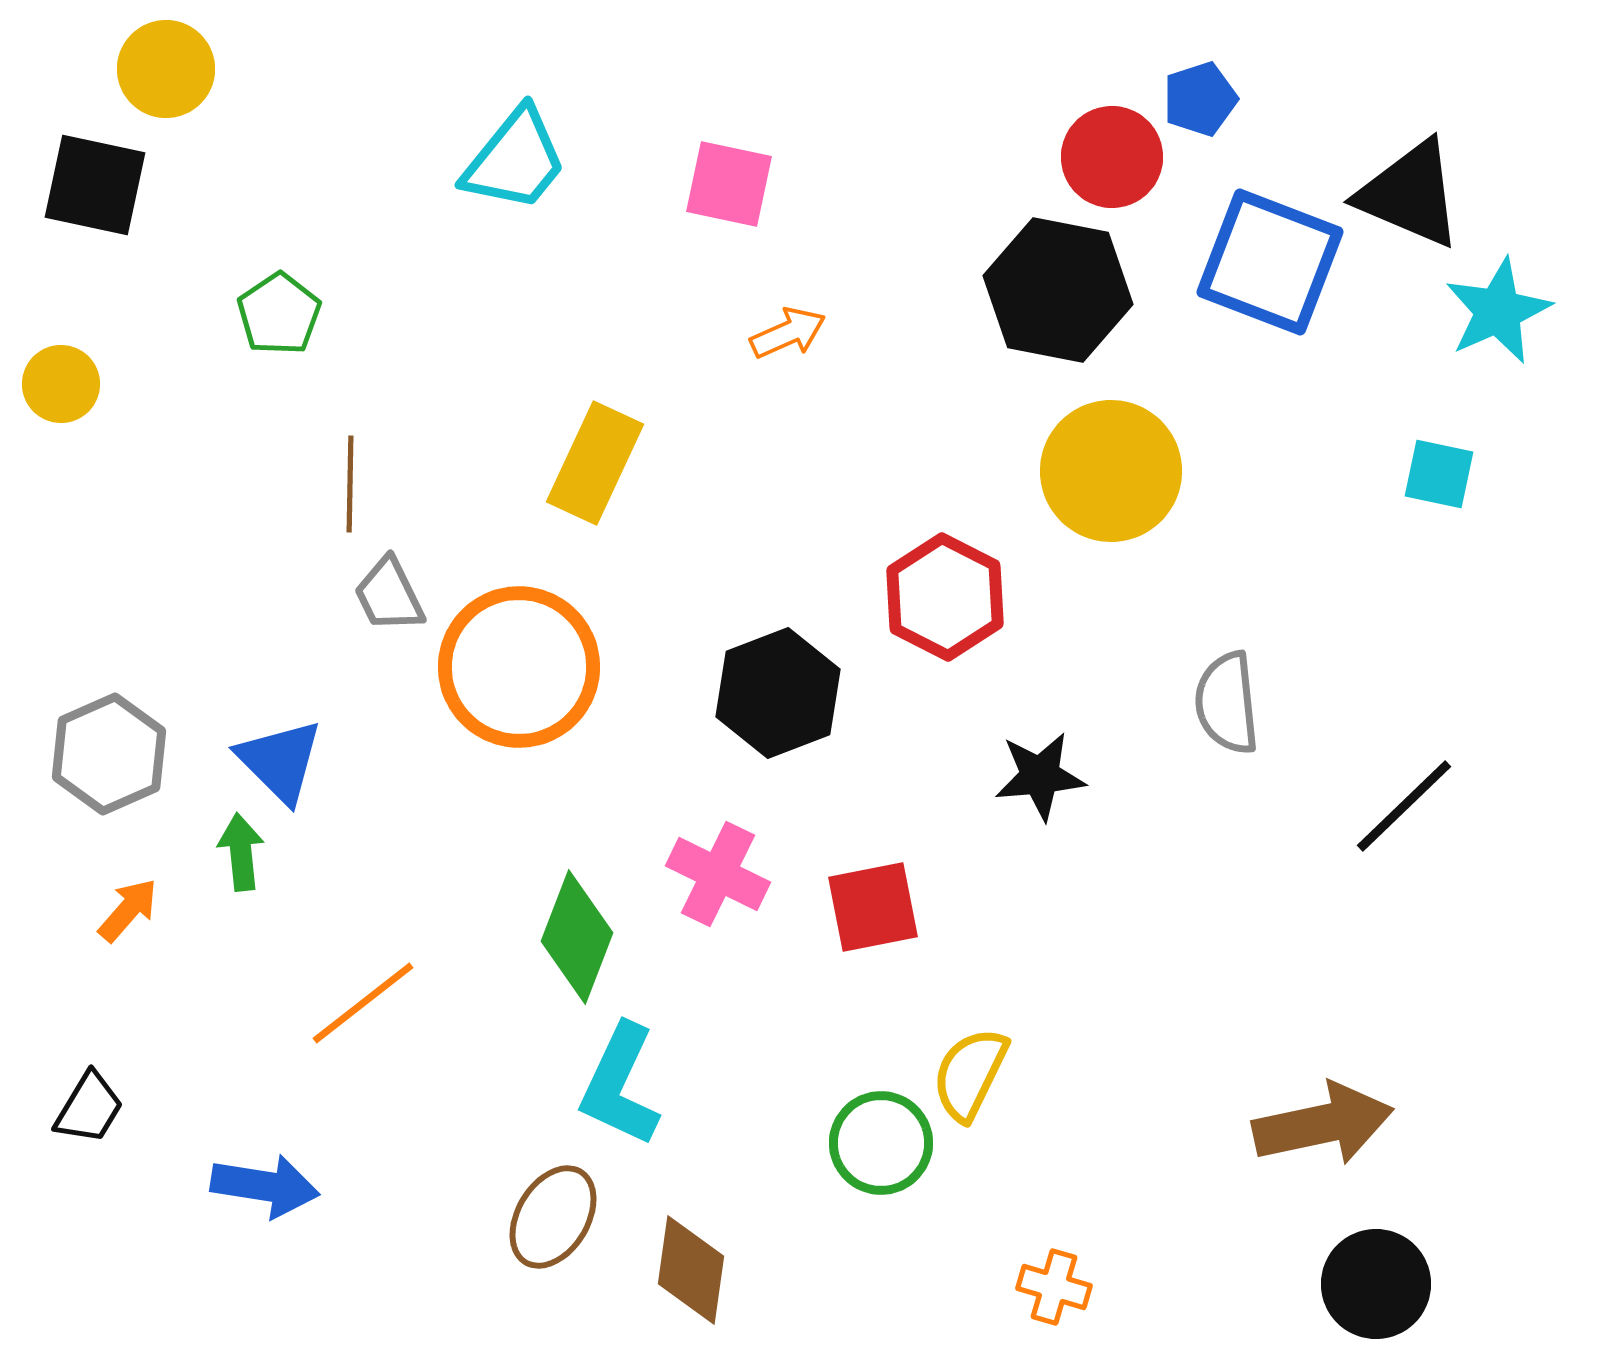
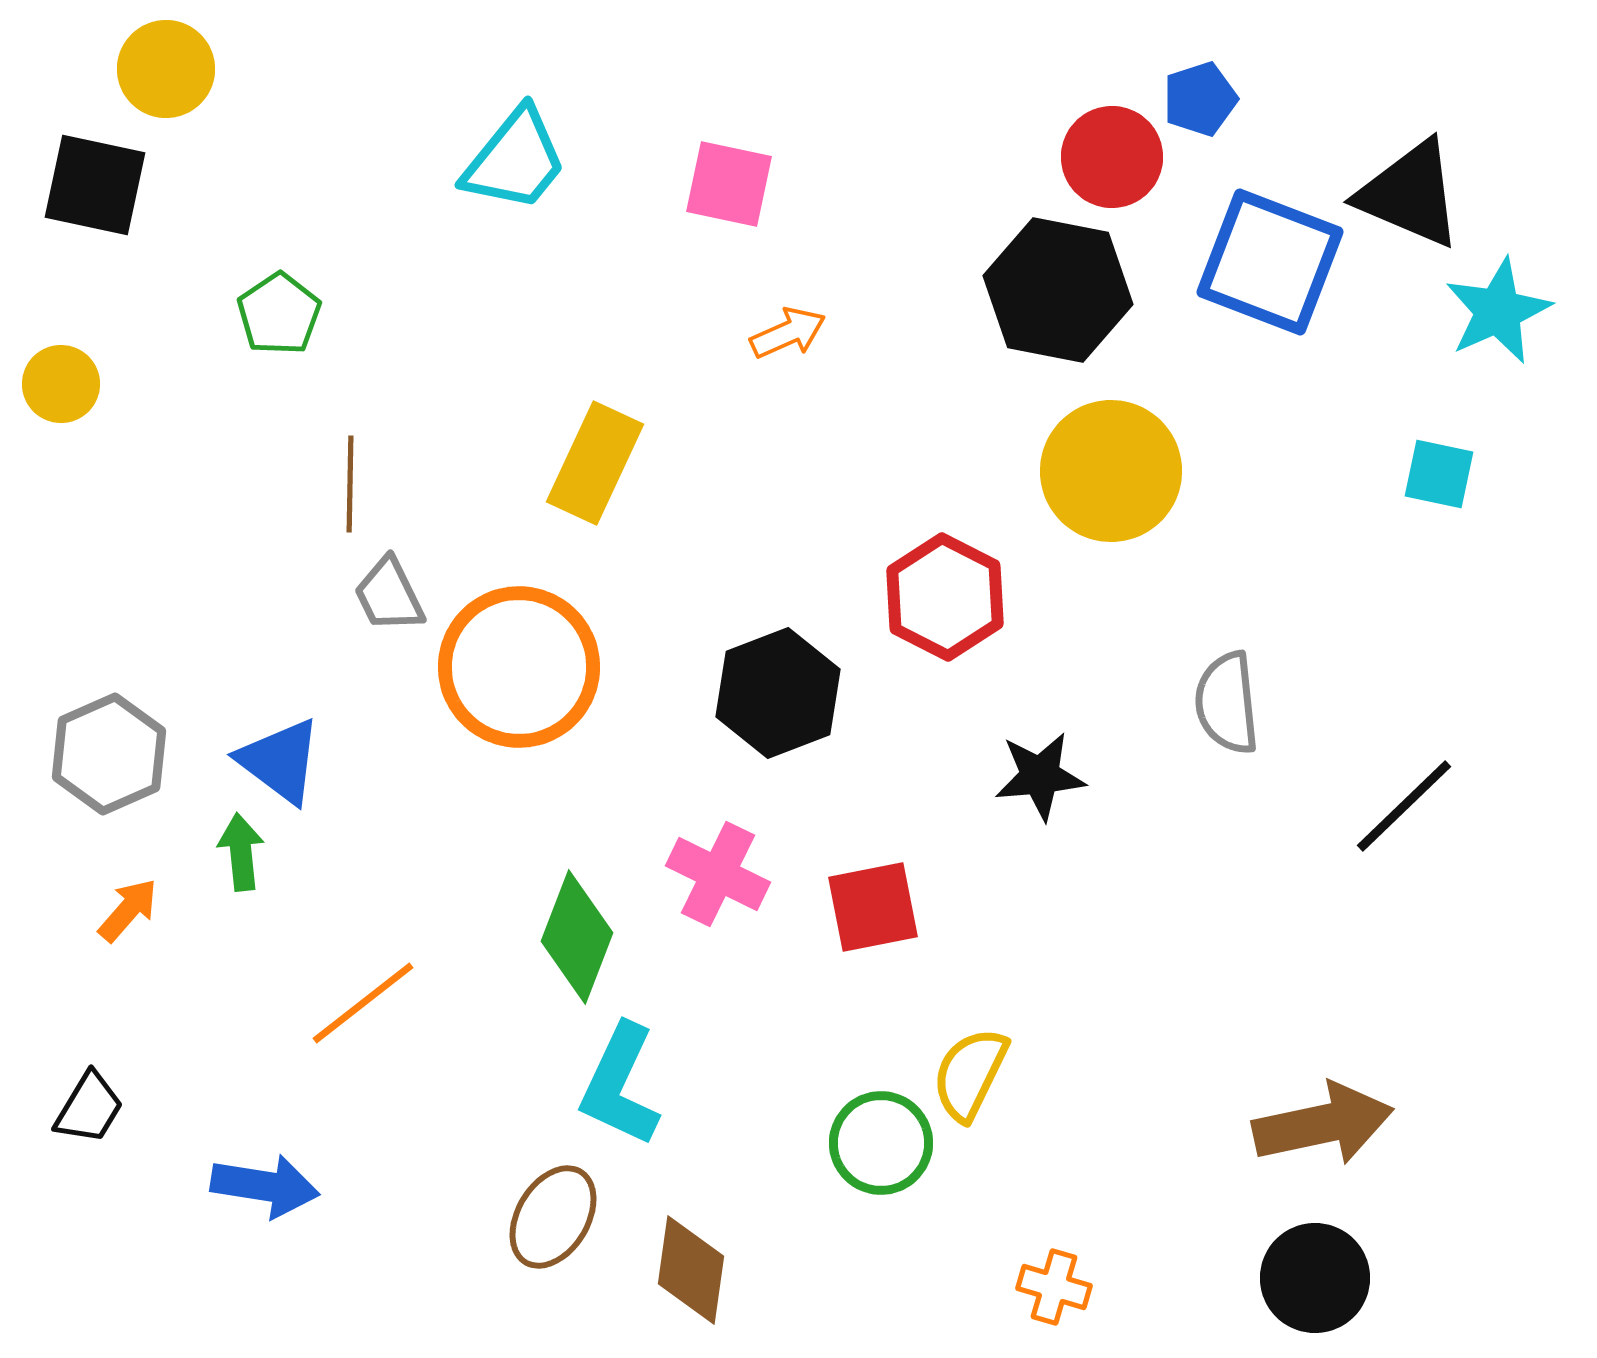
blue triangle at (280, 761): rotated 8 degrees counterclockwise
black circle at (1376, 1284): moved 61 px left, 6 px up
